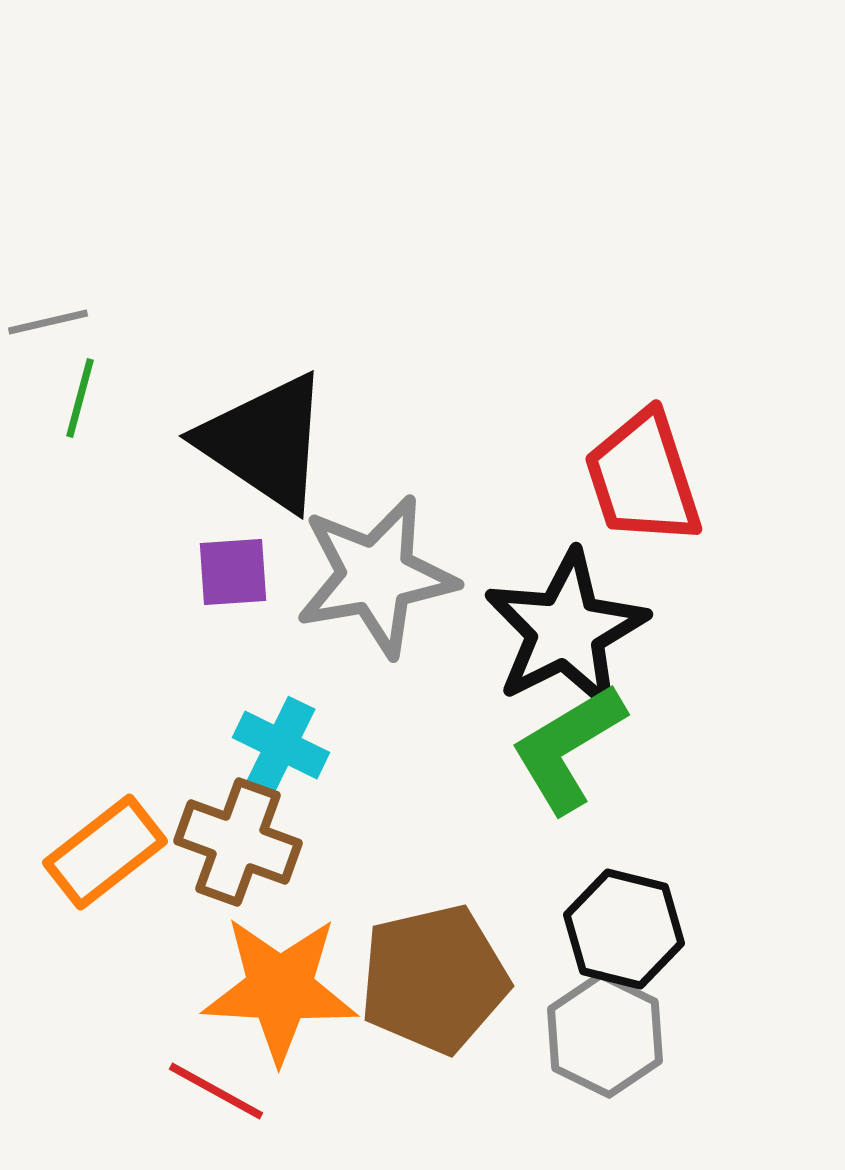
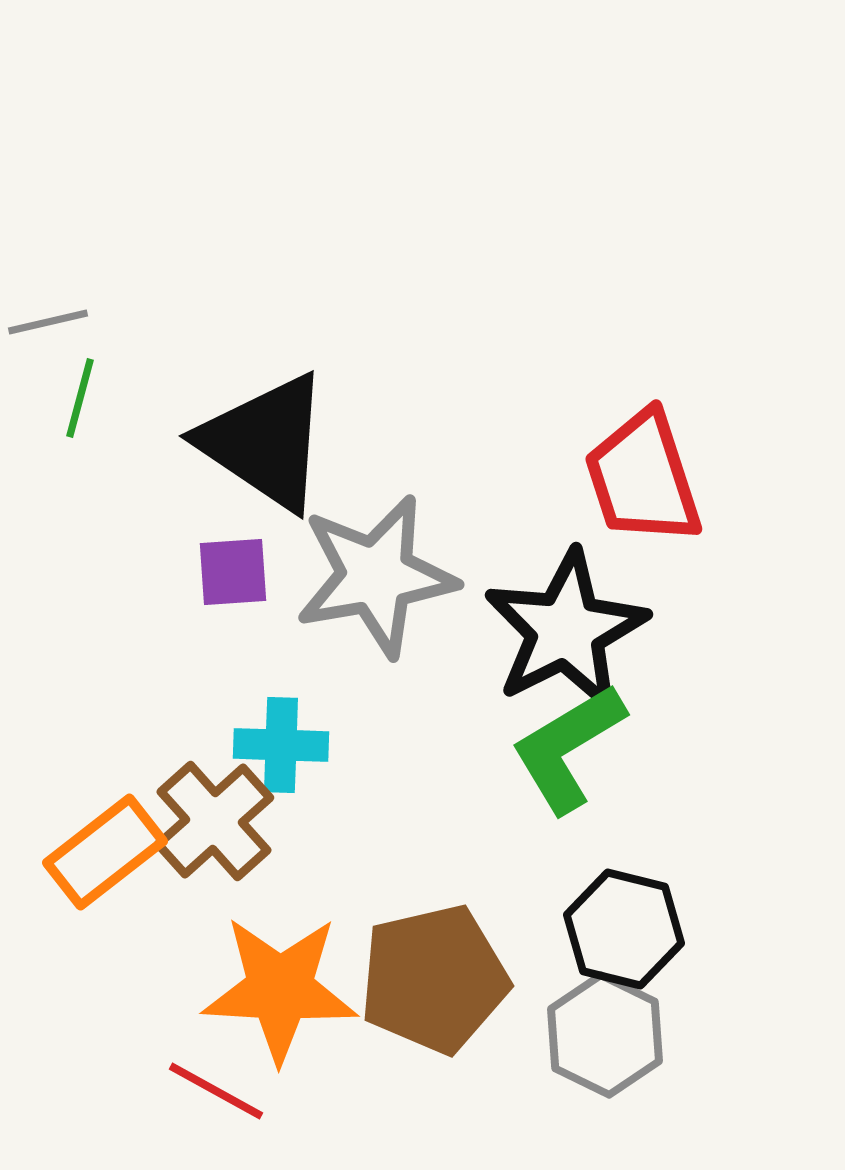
cyan cross: rotated 24 degrees counterclockwise
brown cross: moved 24 px left, 21 px up; rotated 28 degrees clockwise
